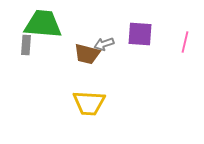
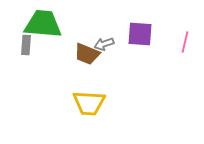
brown trapezoid: rotated 8 degrees clockwise
